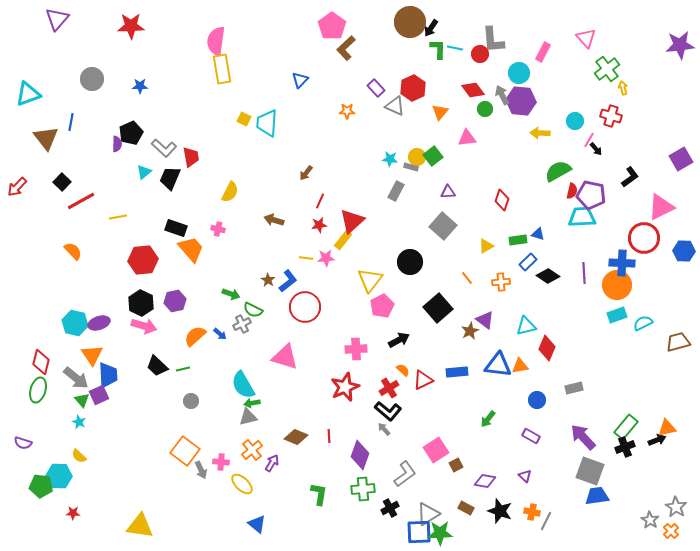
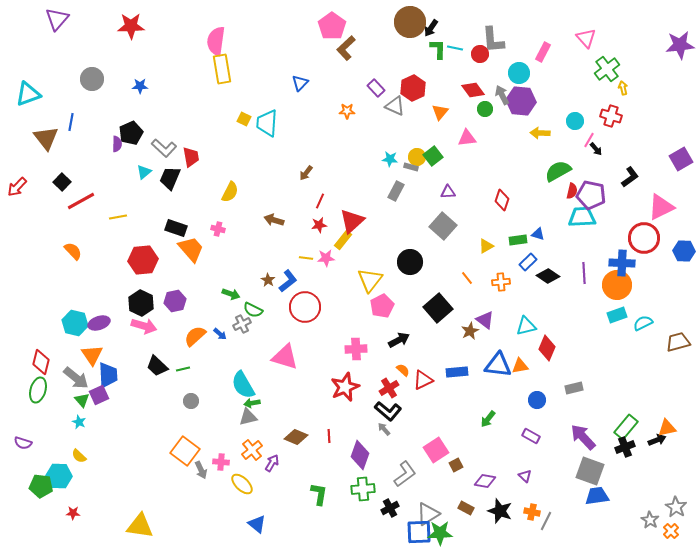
blue triangle at (300, 80): moved 3 px down
